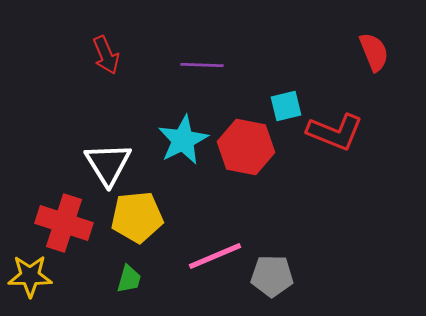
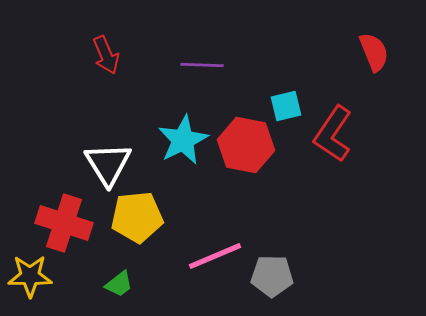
red L-shape: moved 2 px left, 2 px down; rotated 102 degrees clockwise
red hexagon: moved 2 px up
green trapezoid: moved 10 px left, 5 px down; rotated 36 degrees clockwise
